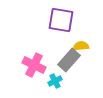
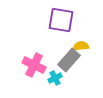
cyan cross: moved 3 px up
